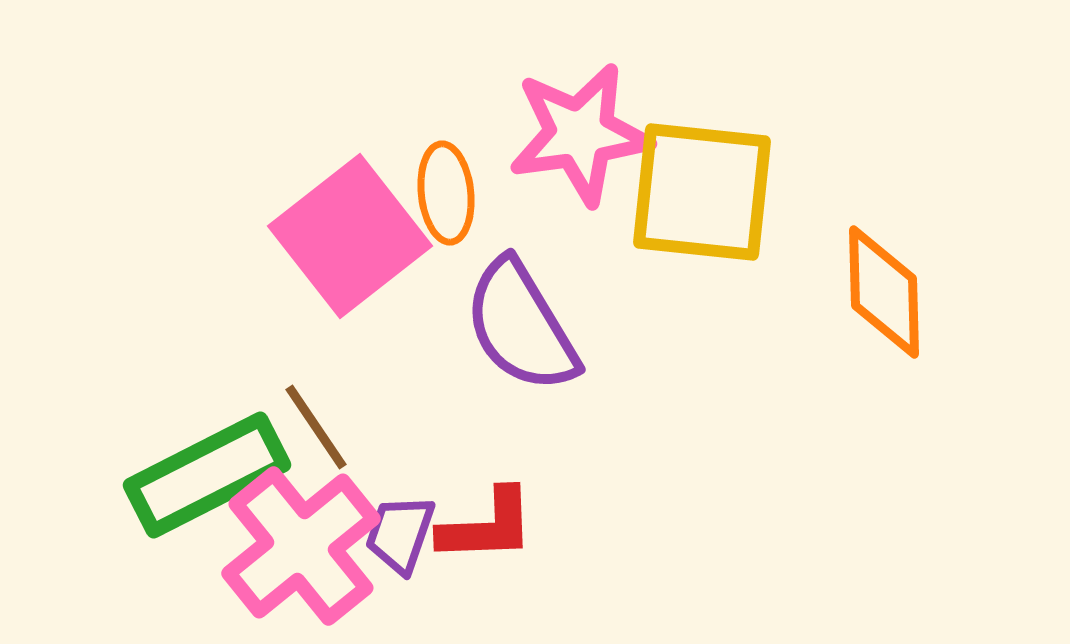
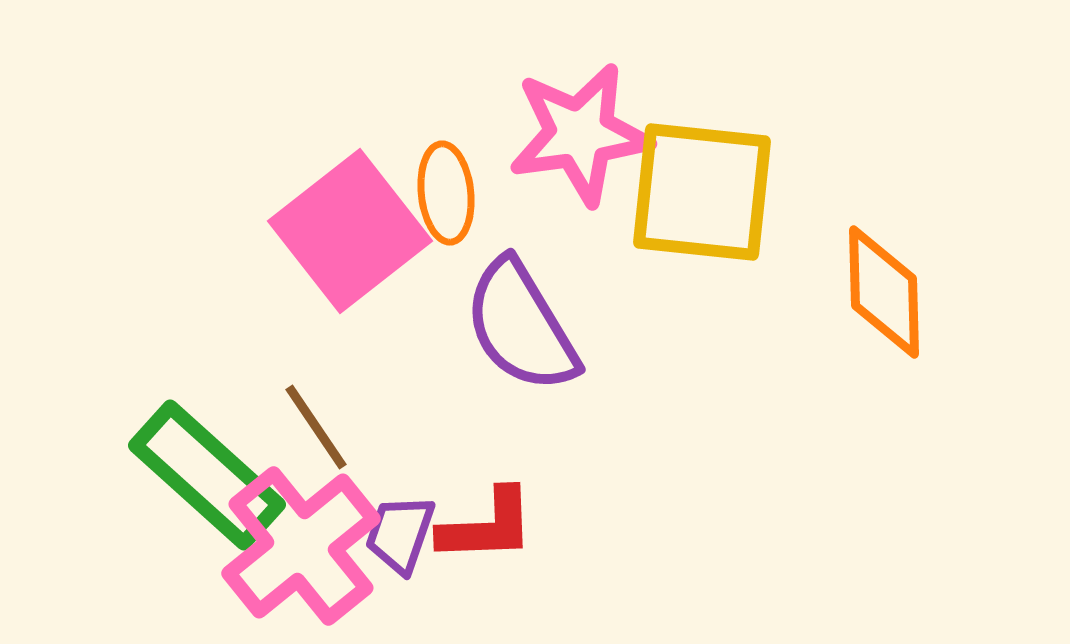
pink square: moved 5 px up
green rectangle: rotated 69 degrees clockwise
